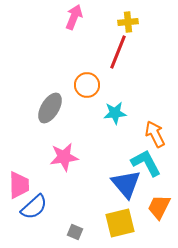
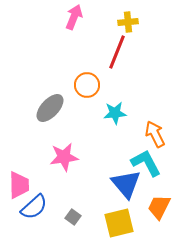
red line: moved 1 px left
gray ellipse: rotated 12 degrees clockwise
yellow square: moved 1 px left
gray square: moved 2 px left, 15 px up; rotated 14 degrees clockwise
